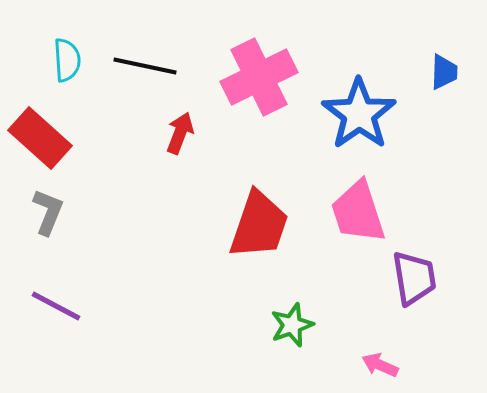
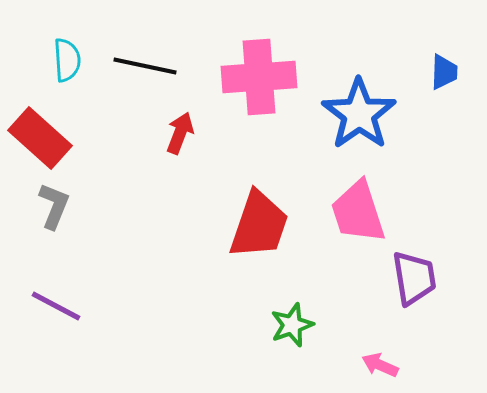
pink cross: rotated 22 degrees clockwise
gray L-shape: moved 6 px right, 6 px up
